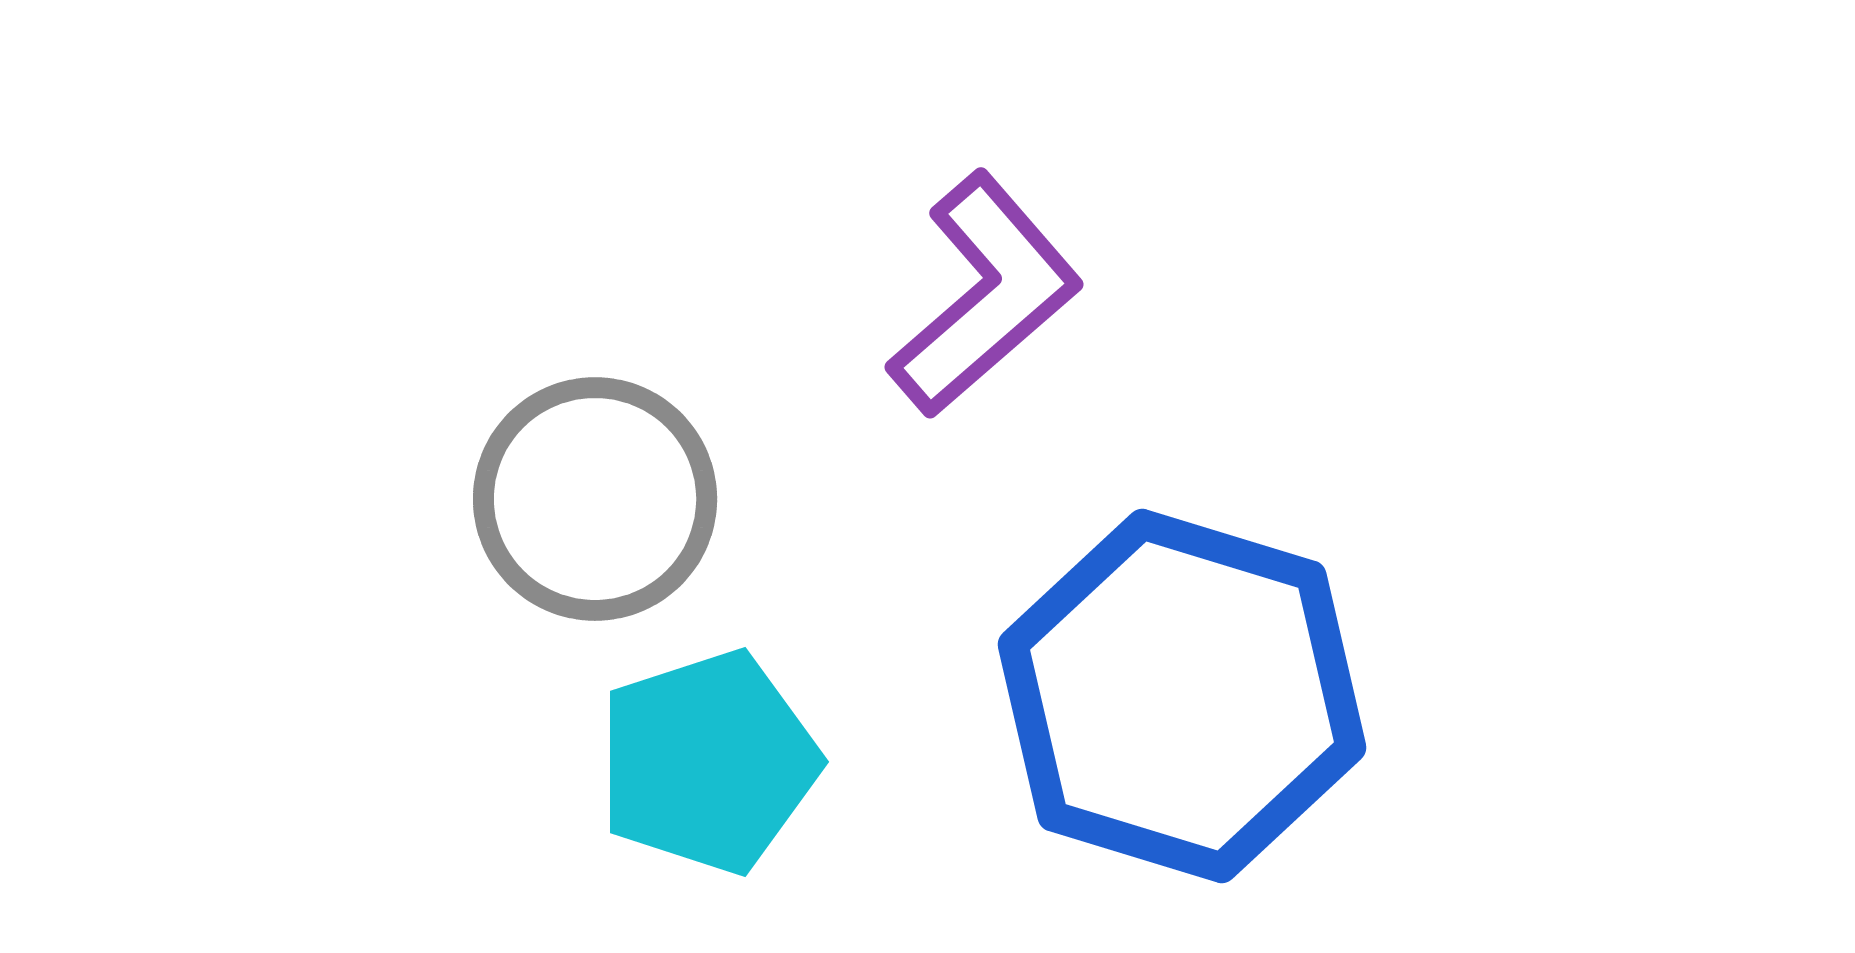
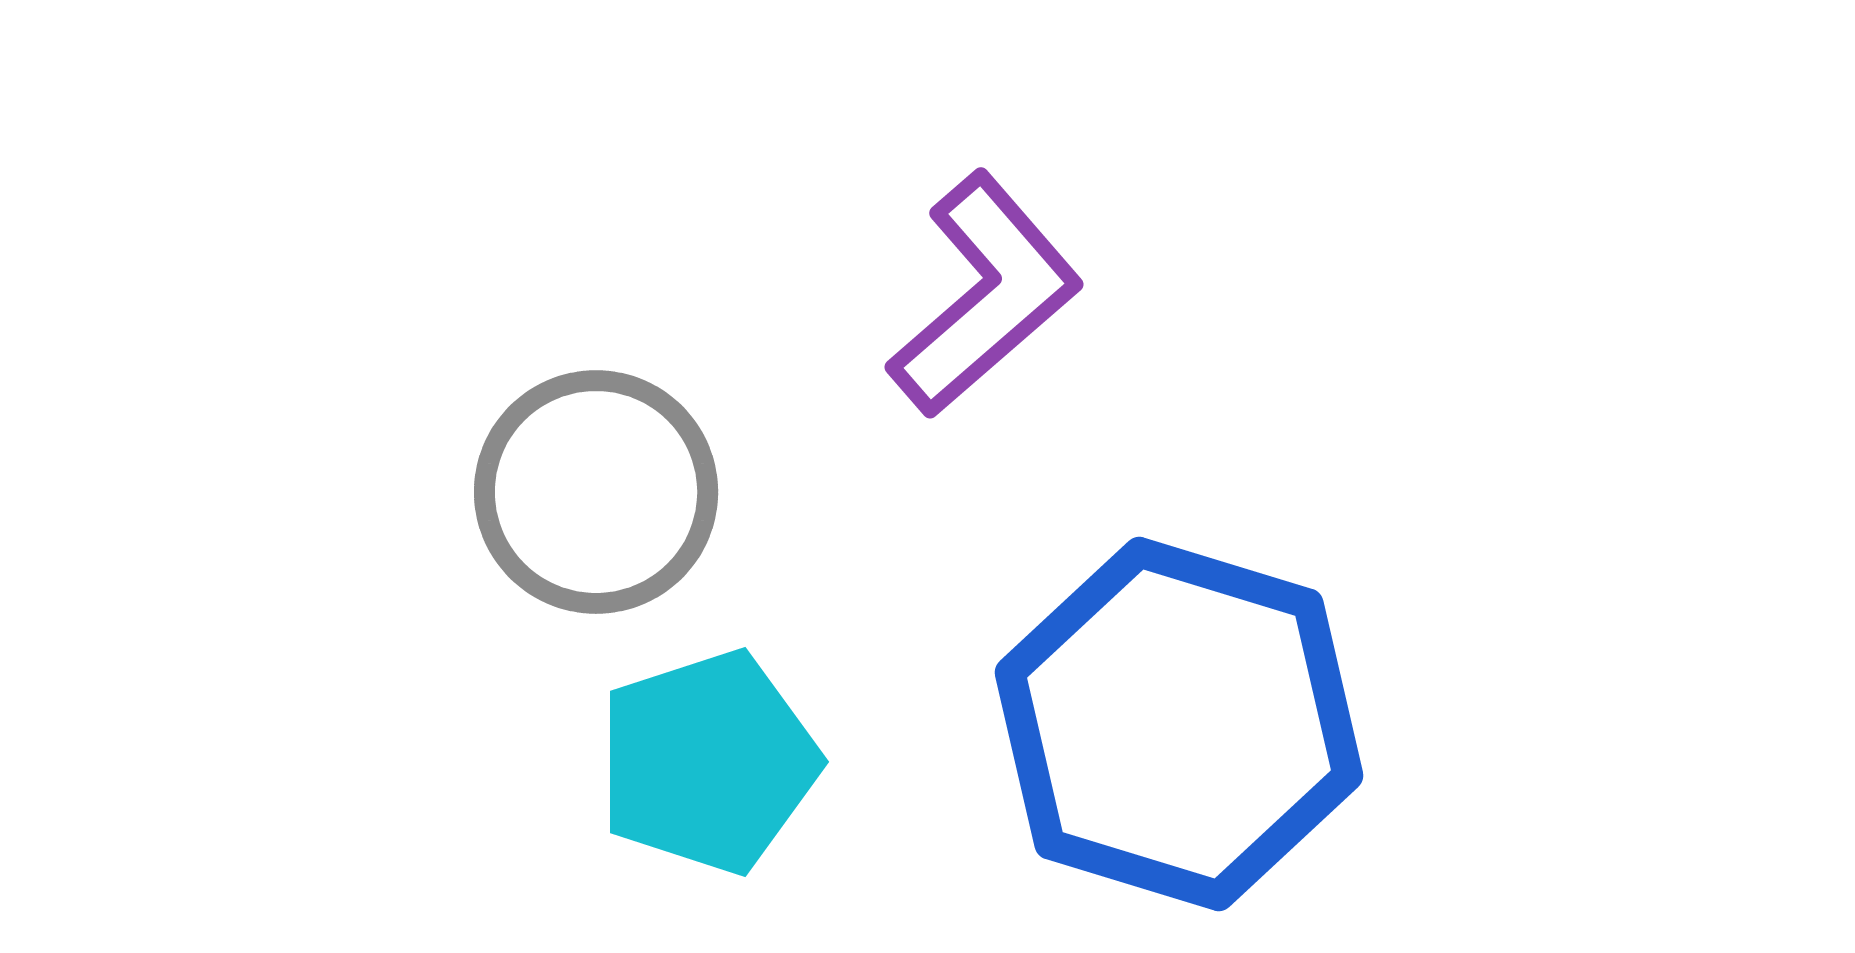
gray circle: moved 1 px right, 7 px up
blue hexagon: moved 3 px left, 28 px down
